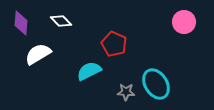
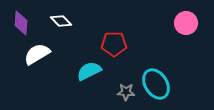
pink circle: moved 2 px right, 1 px down
red pentagon: rotated 25 degrees counterclockwise
white semicircle: moved 1 px left
